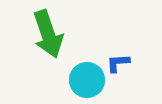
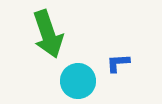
cyan circle: moved 9 px left, 1 px down
